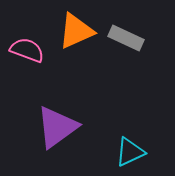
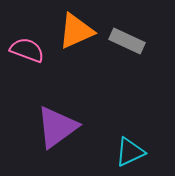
gray rectangle: moved 1 px right, 3 px down
